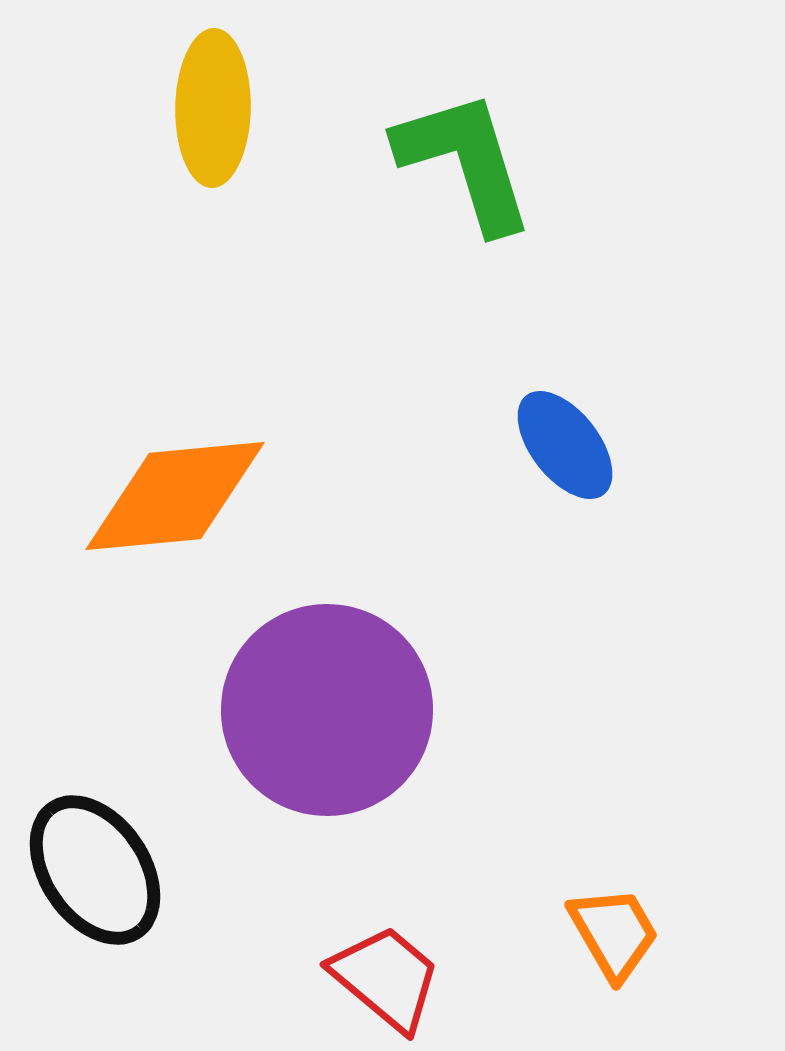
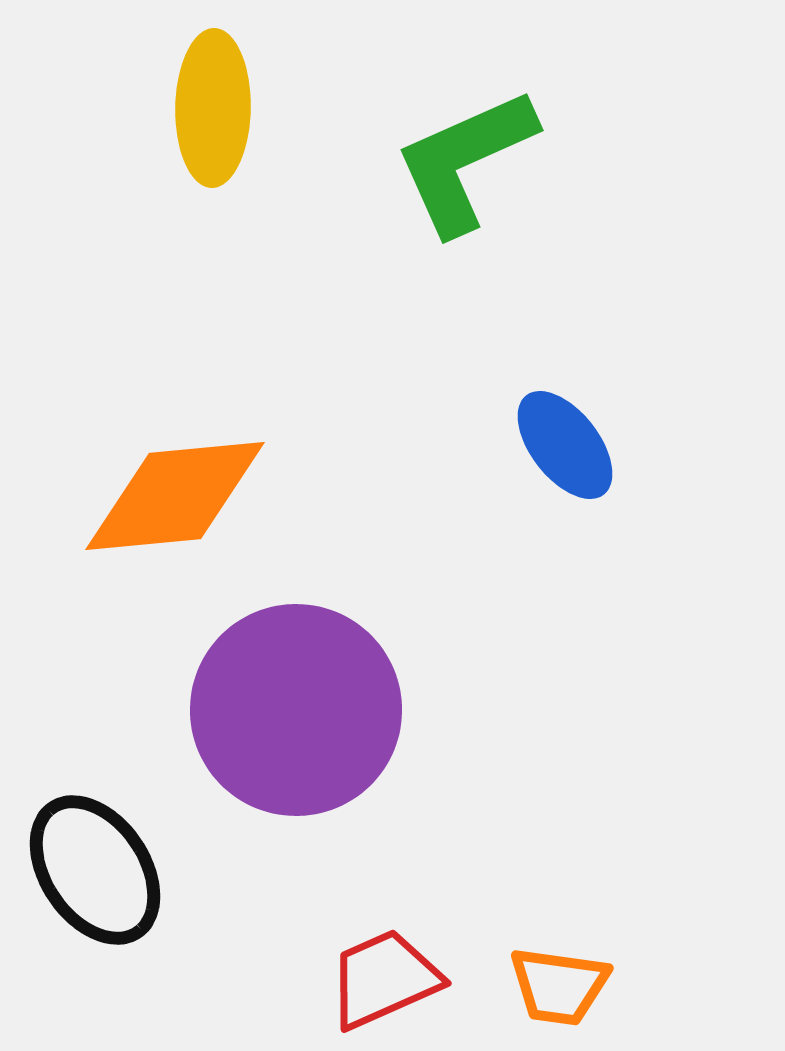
green L-shape: rotated 97 degrees counterclockwise
purple circle: moved 31 px left
orange trapezoid: moved 55 px left, 53 px down; rotated 128 degrees clockwise
red trapezoid: moved 2 px left, 1 px down; rotated 64 degrees counterclockwise
